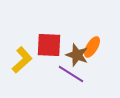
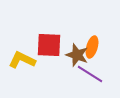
orange ellipse: rotated 15 degrees counterclockwise
yellow L-shape: rotated 112 degrees counterclockwise
purple line: moved 19 px right
